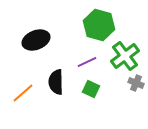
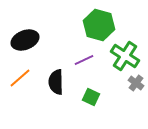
black ellipse: moved 11 px left
green cross: rotated 20 degrees counterclockwise
purple line: moved 3 px left, 2 px up
gray cross: rotated 14 degrees clockwise
green square: moved 8 px down
orange line: moved 3 px left, 15 px up
